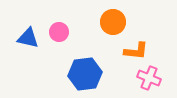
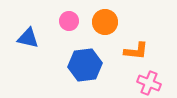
orange circle: moved 8 px left
pink circle: moved 10 px right, 11 px up
blue hexagon: moved 9 px up
pink cross: moved 5 px down
